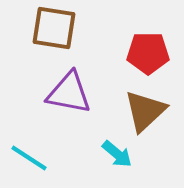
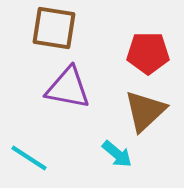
purple triangle: moved 1 px left, 5 px up
